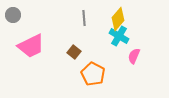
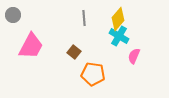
pink trapezoid: rotated 36 degrees counterclockwise
orange pentagon: rotated 20 degrees counterclockwise
